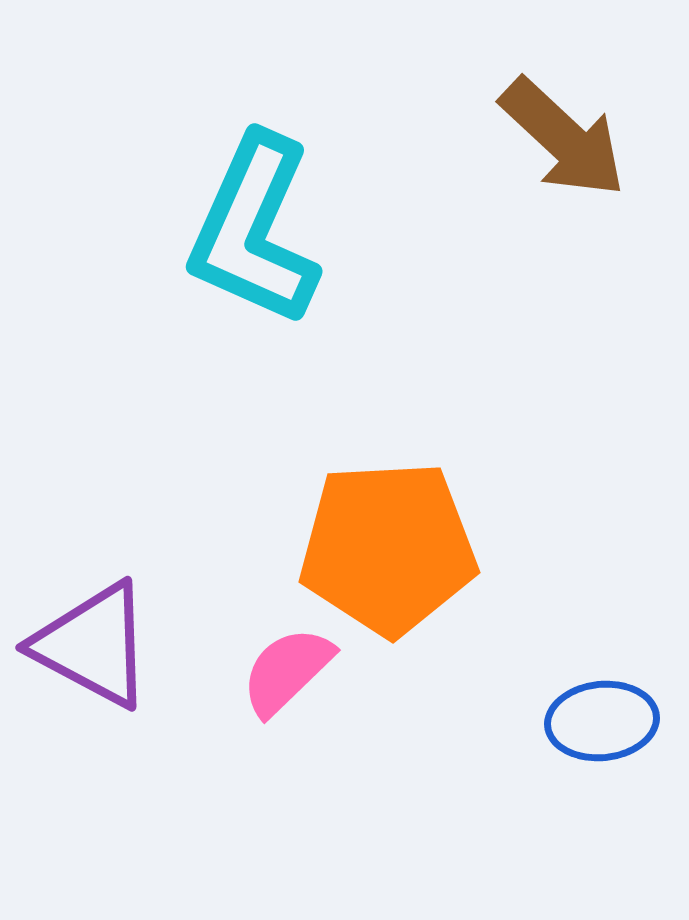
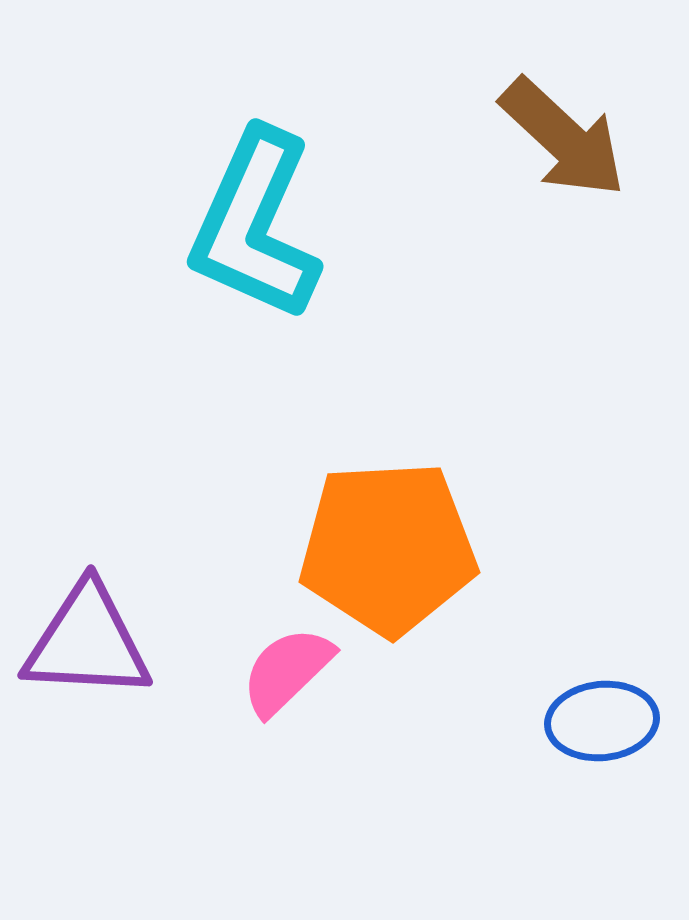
cyan L-shape: moved 1 px right, 5 px up
purple triangle: moved 6 px left, 3 px up; rotated 25 degrees counterclockwise
